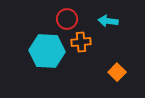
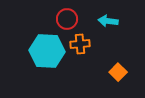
orange cross: moved 1 px left, 2 px down
orange square: moved 1 px right
